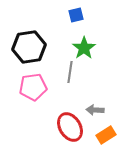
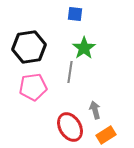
blue square: moved 1 px left, 1 px up; rotated 21 degrees clockwise
gray arrow: rotated 72 degrees clockwise
